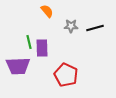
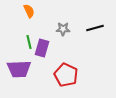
orange semicircle: moved 18 px left; rotated 16 degrees clockwise
gray star: moved 8 px left, 3 px down
purple rectangle: rotated 18 degrees clockwise
purple trapezoid: moved 1 px right, 3 px down
